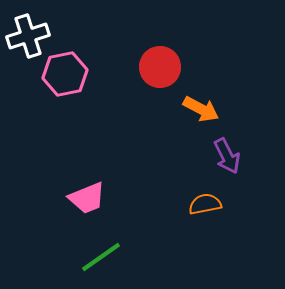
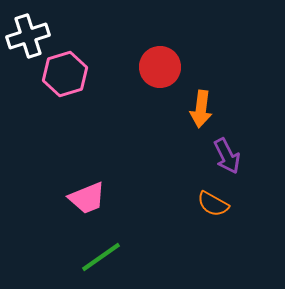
pink hexagon: rotated 6 degrees counterclockwise
orange arrow: rotated 69 degrees clockwise
orange semicircle: moved 8 px right; rotated 140 degrees counterclockwise
